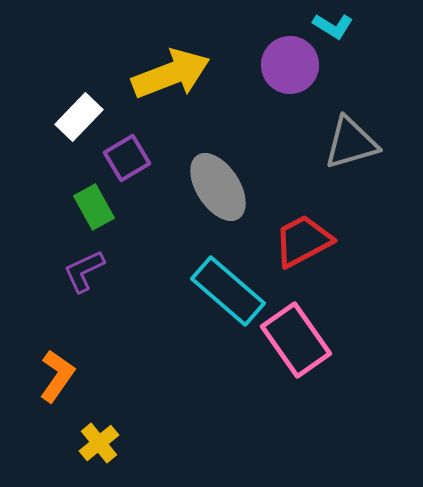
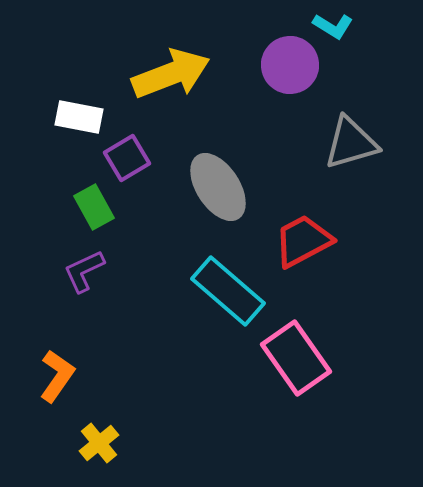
white rectangle: rotated 57 degrees clockwise
pink rectangle: moved 18 px down
